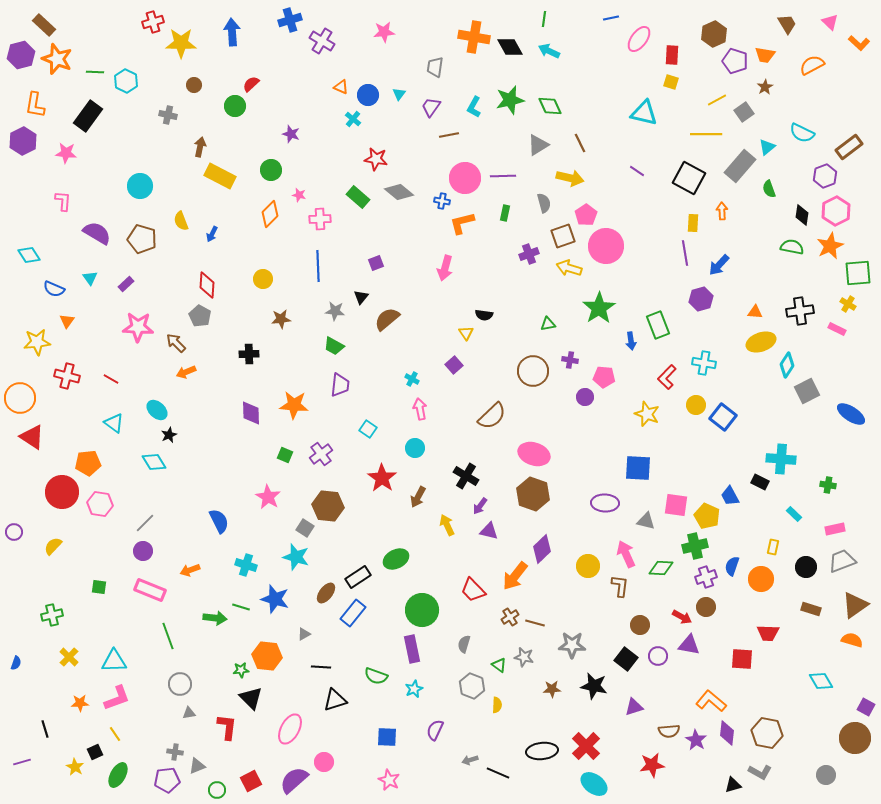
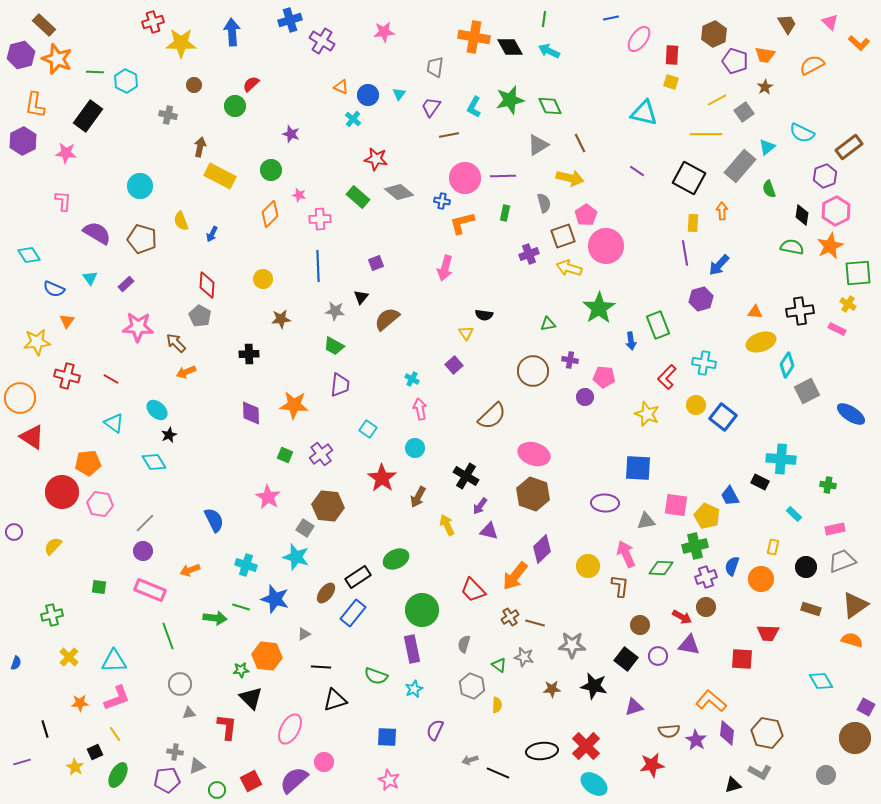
blue semicircle at (219, 521): moved 5 px left, 1 px up
gray triangle at (646, 521): rotated 24 degrees counterclockwise
